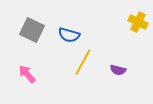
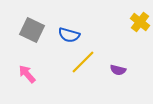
yellow cross: moved 2 px right; rotated 12 degrees clockwise
yellow line: rotated 16 degrees clockwise
